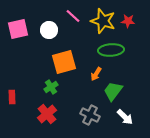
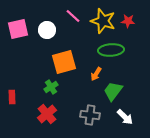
white circle: moved 2 px left
gray cross: rotated 18 degrees counterclockwise
